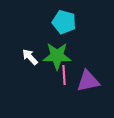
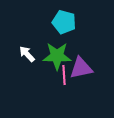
white arrow: moved 3 px left, 3 px up
purple triangle: moved 7 px left, 13 px up
